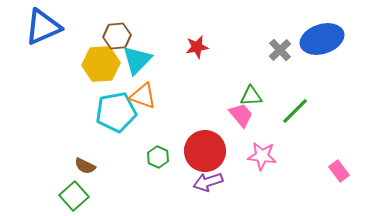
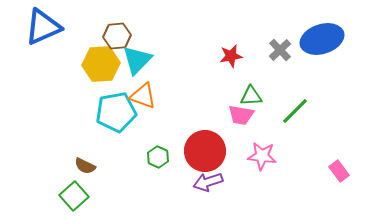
red star: moved 34 px right, 9 px down
pink trapezoid: rotated 140 degrees clockwise
